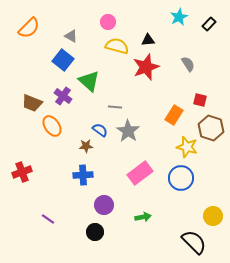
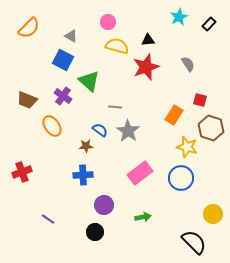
blue square: rotated 10 degrees counterclockwise
brown trapezoid: moved 5 px left, 3 px up
yellow circle: moved 2 px up
